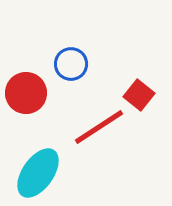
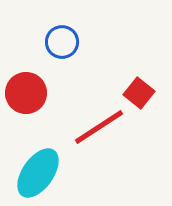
blue circle: moved 9 px left, 22 px up
red square: moved 2 px up
